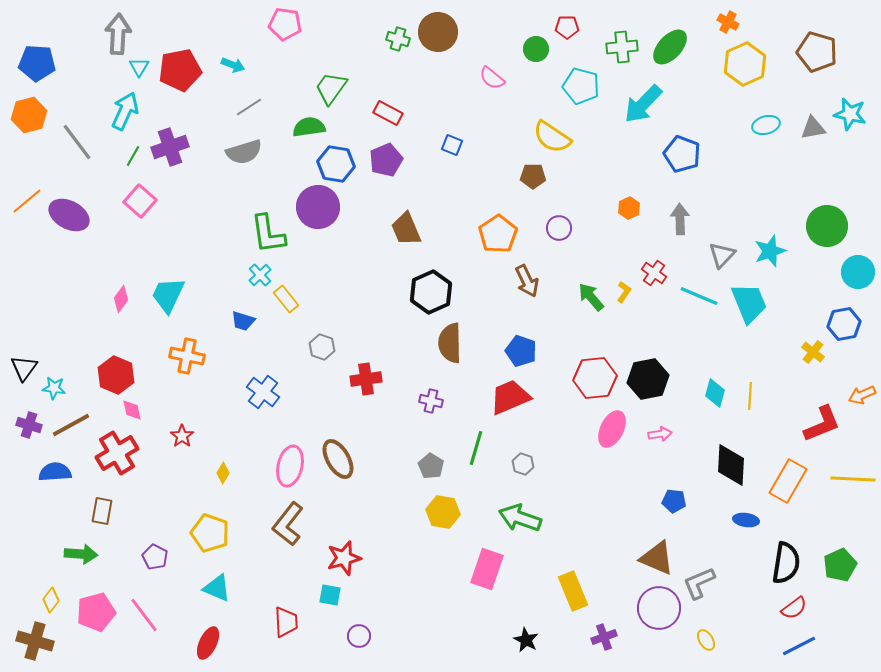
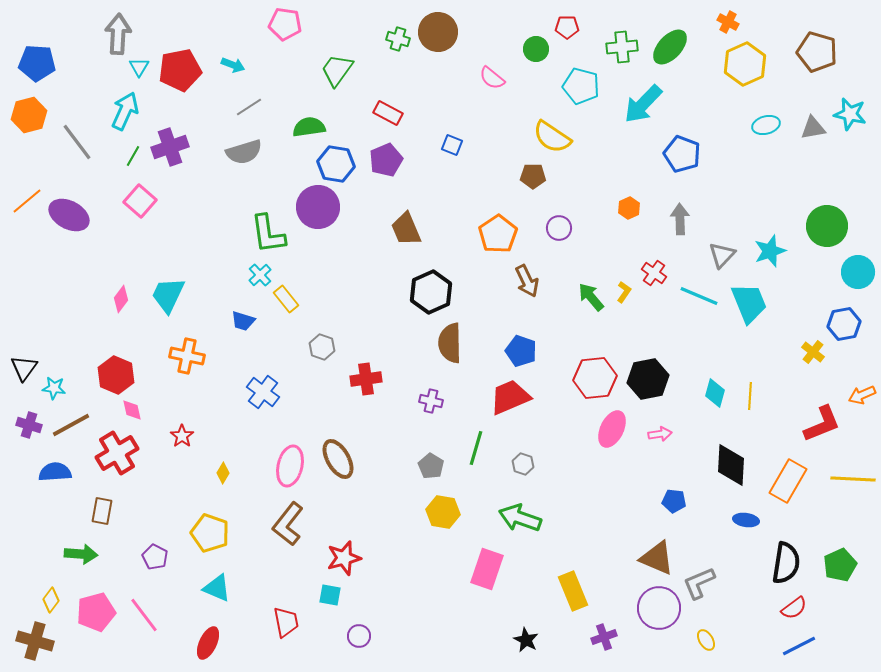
green trapezoid at (331, 88): moved 6 px right, 18 px up
red trapezoid at (286, 622): rotated 8 degrees counterclockwise
